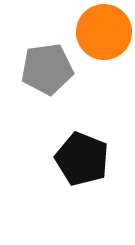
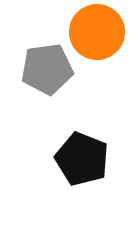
orange circle: moved 7 px left
